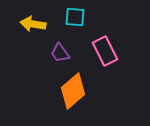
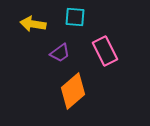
purple trapezoid: rotated 90 degrees counterclockwise
